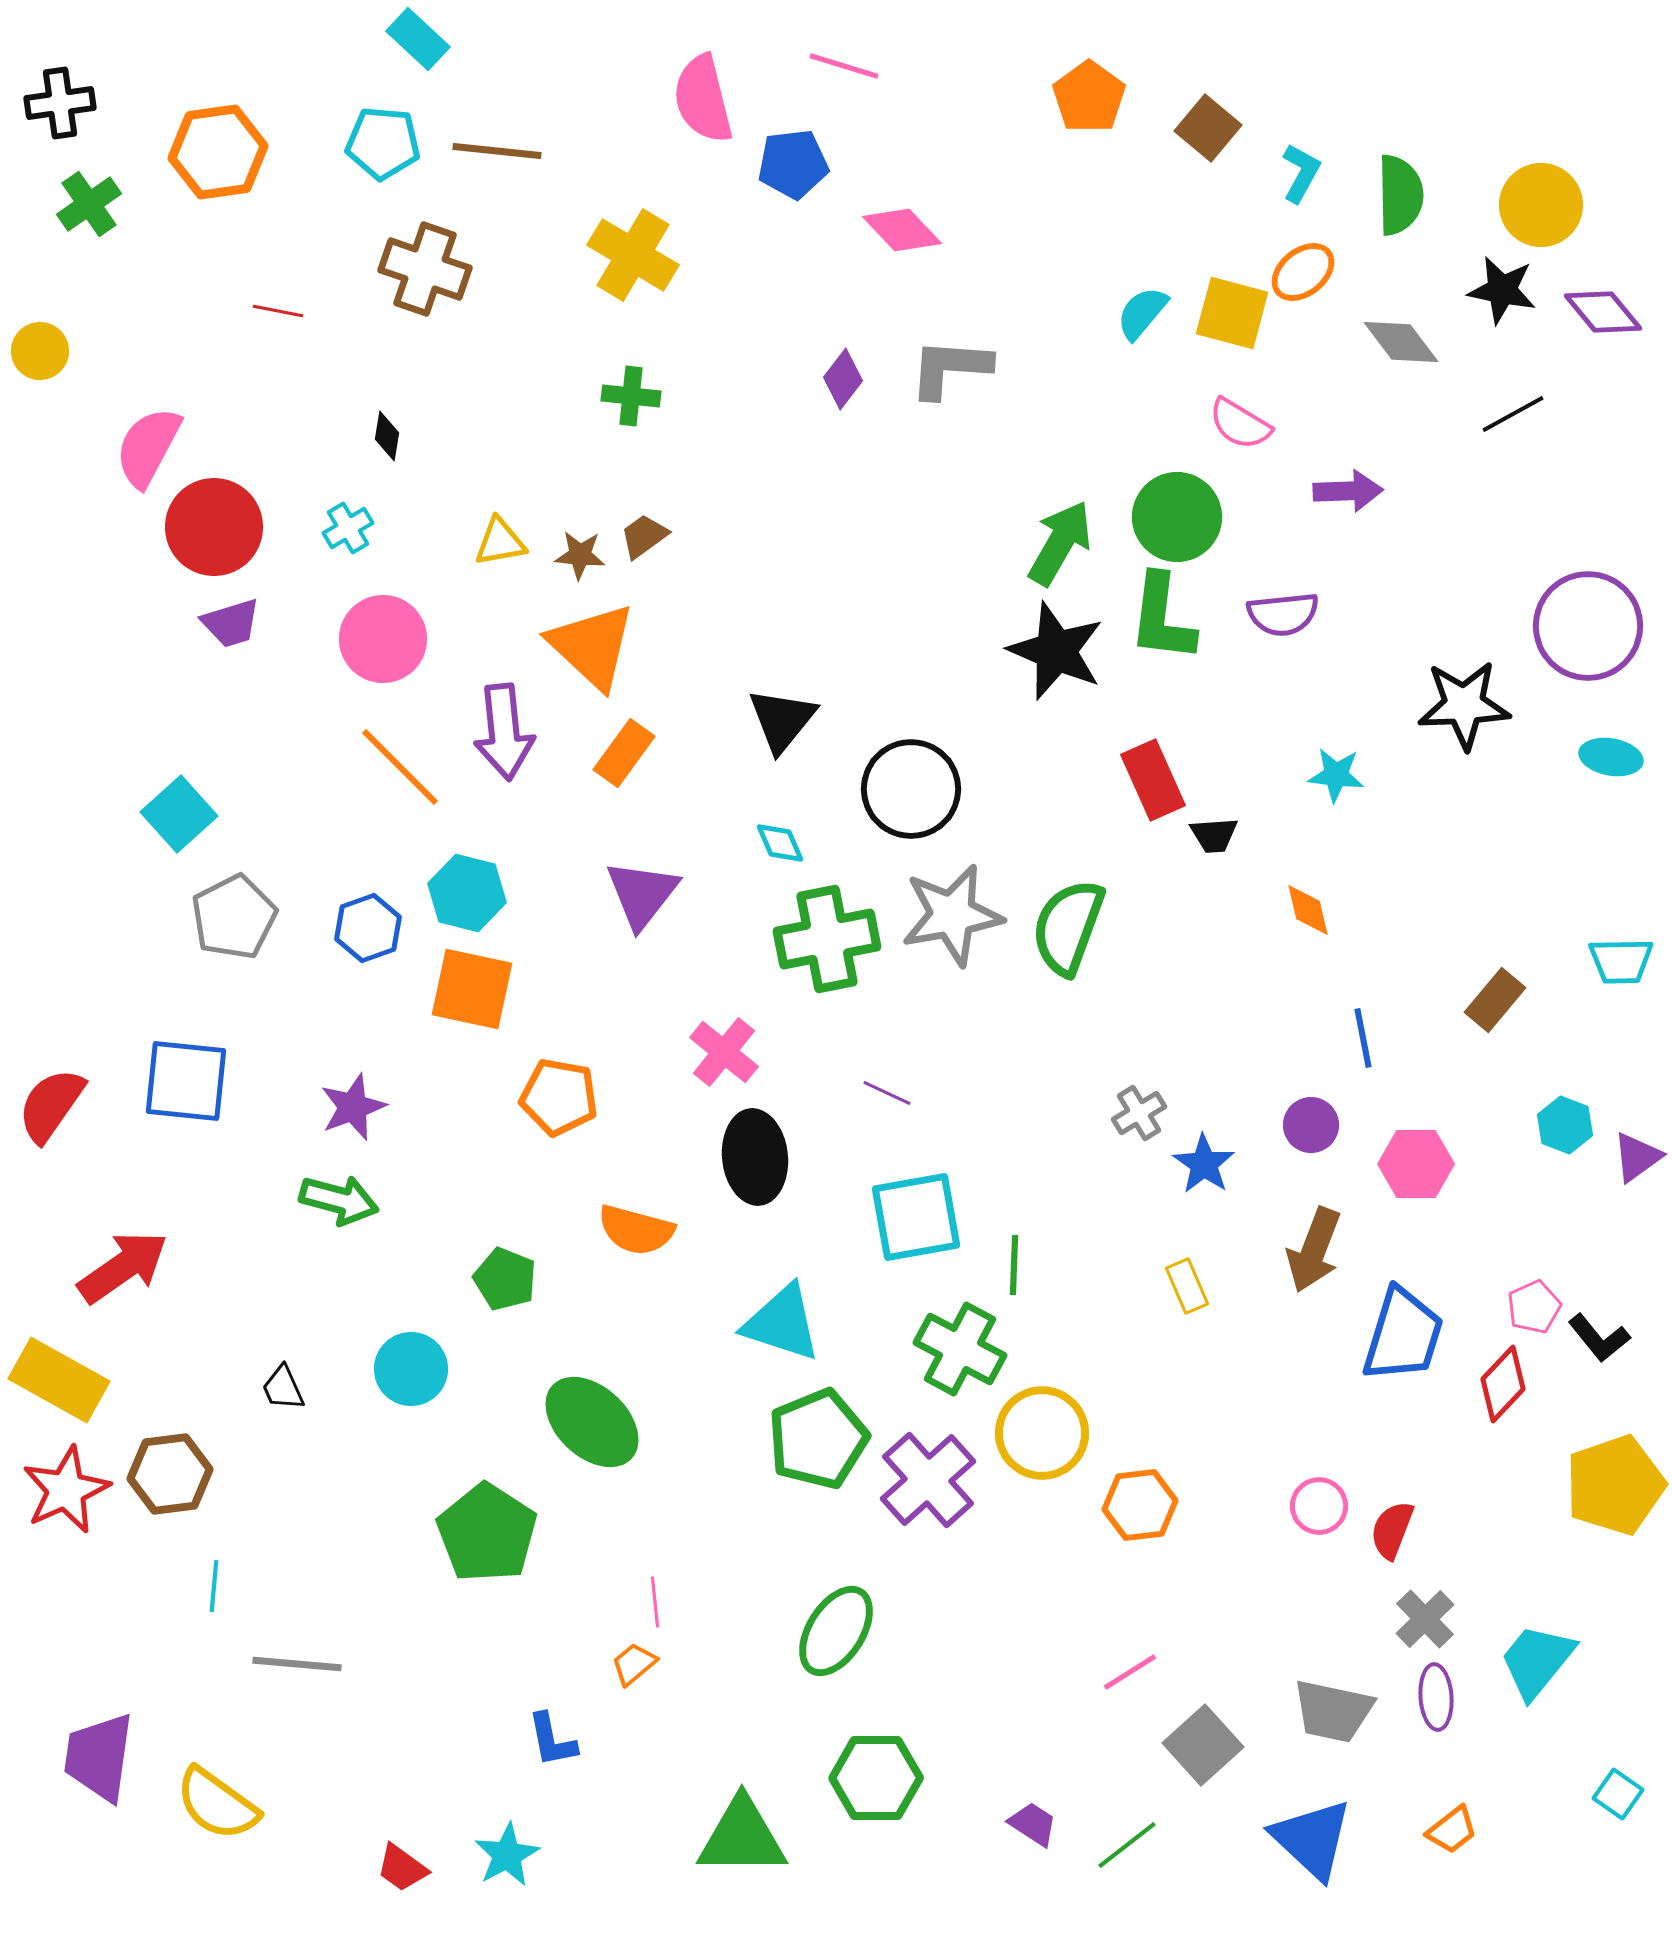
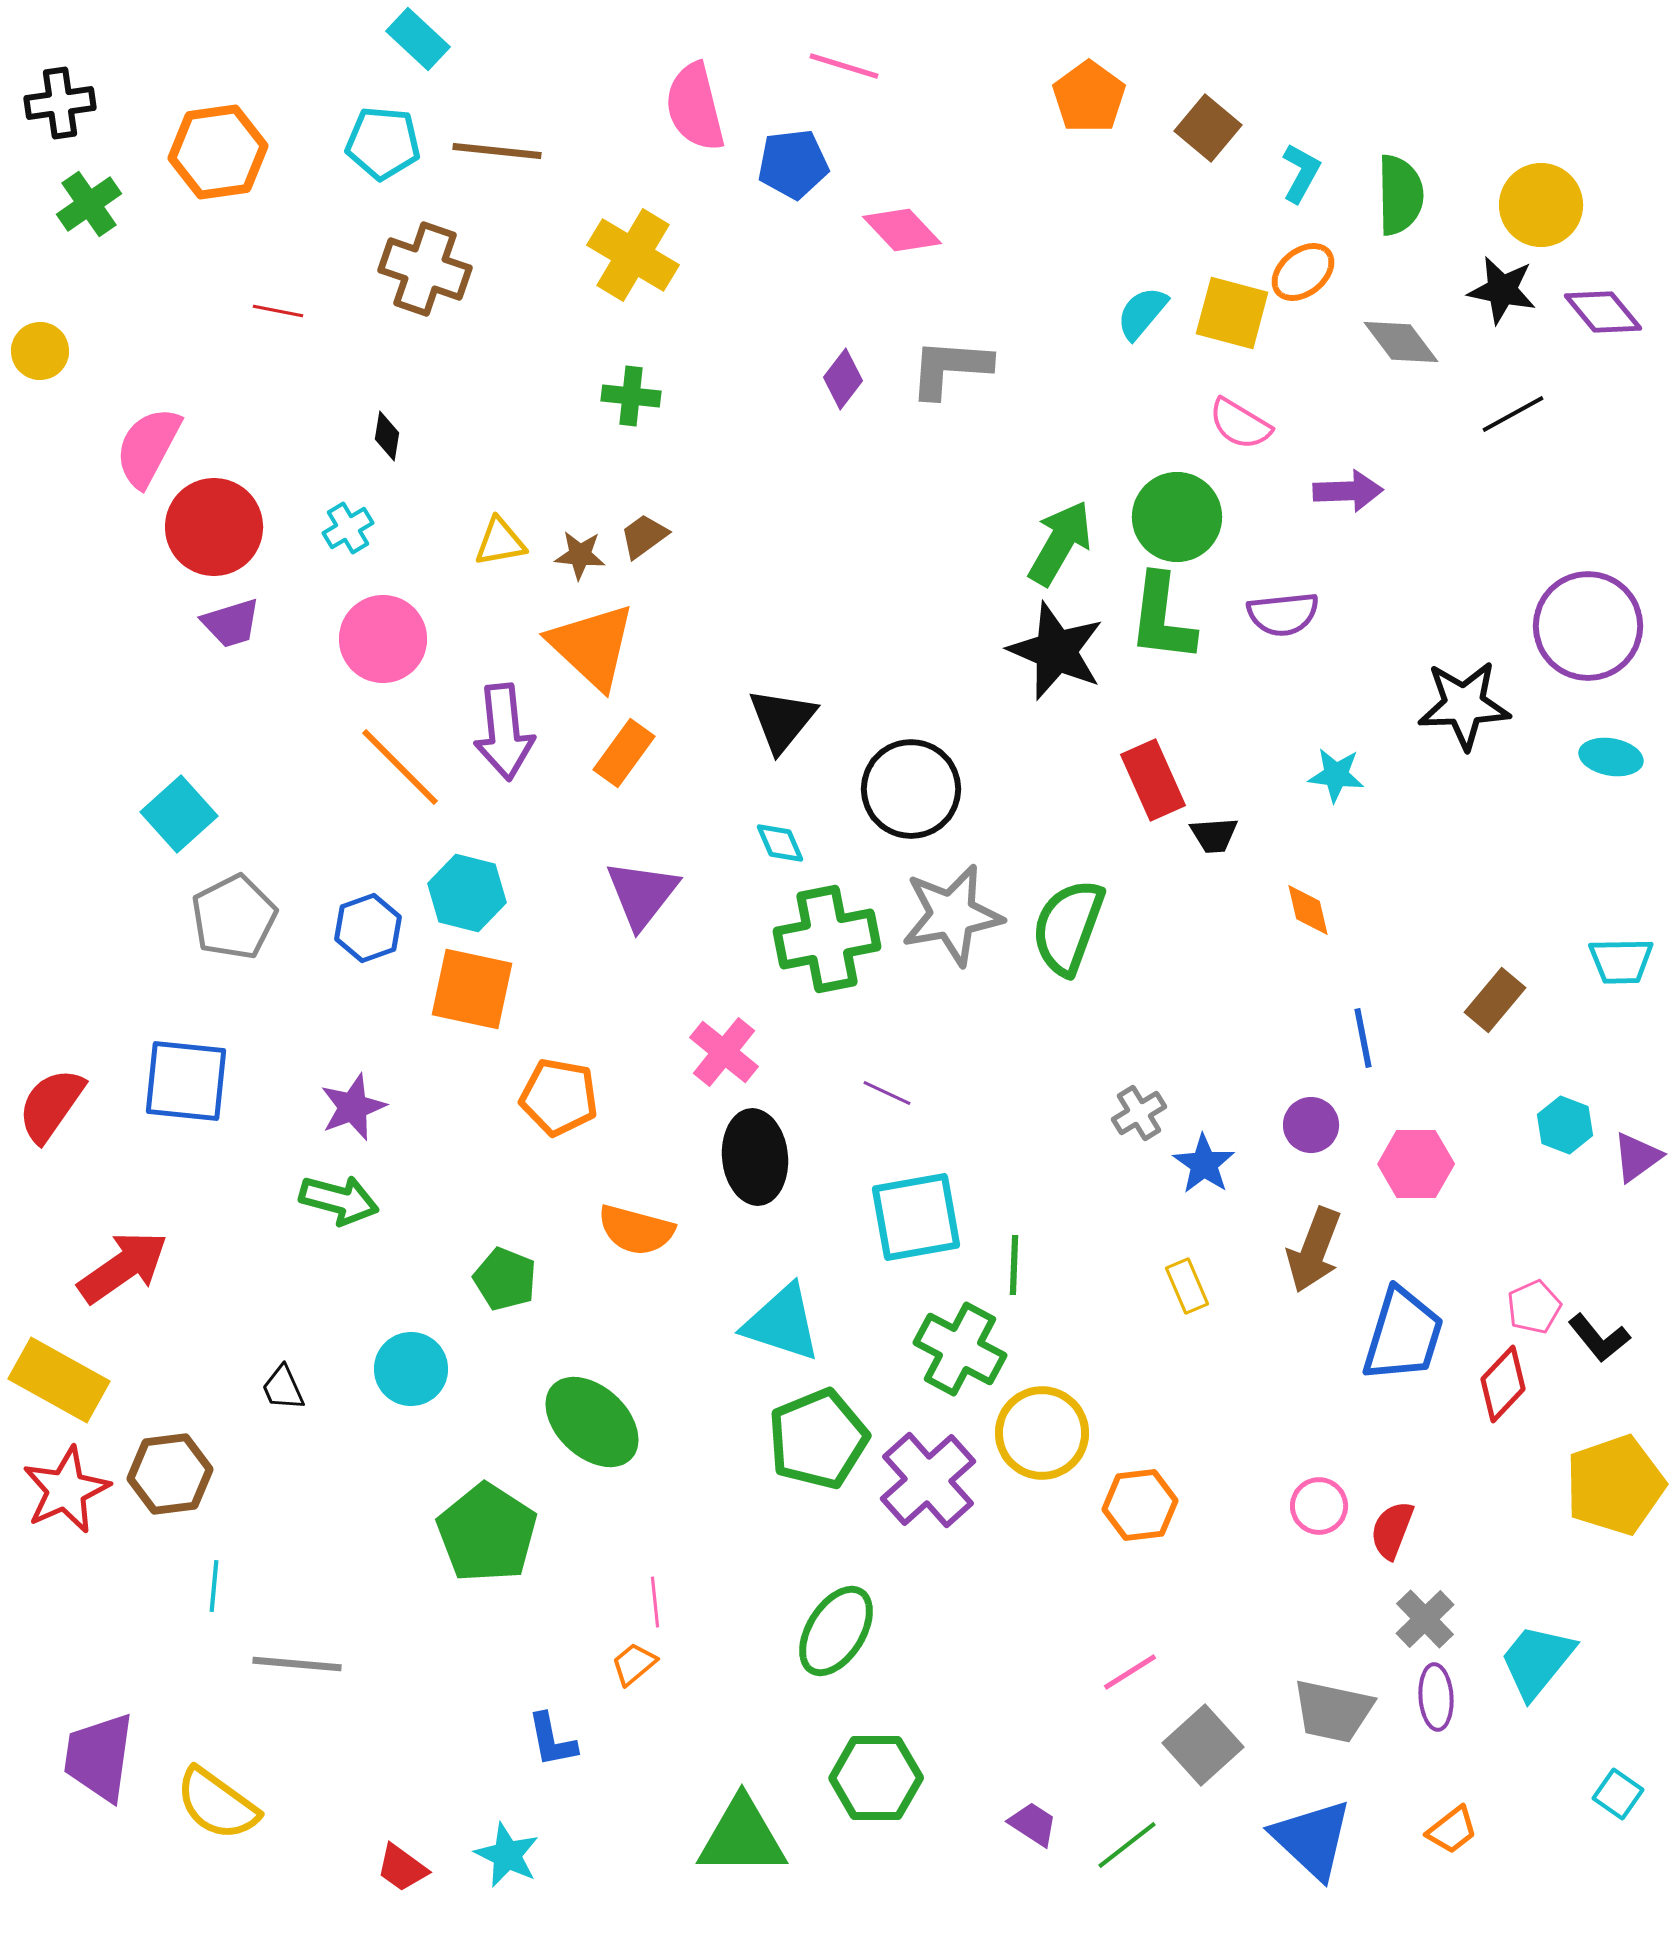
pink semicircle at (703, 99): moved 8 px left, 8 px down
cyan star at (507, 1855): rotated 18 degrees counterclockwise
